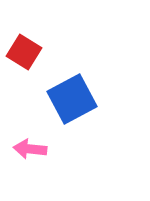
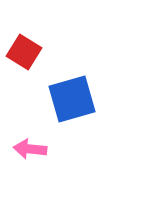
blue square: rotated 12 degrees clockwise
